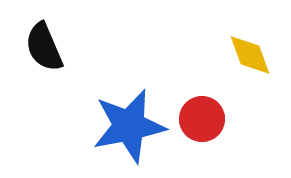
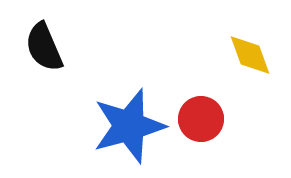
red circle: moved 1 px left
blue star: rotated 4 degrees counterclockwise
